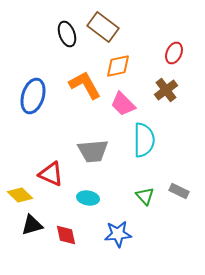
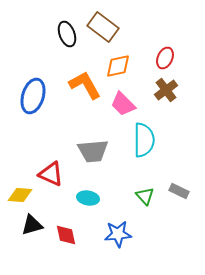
red ellipse: moved 9 px left, 5 px down
yellow diamond: rotated 40 degrees counterclockwise
